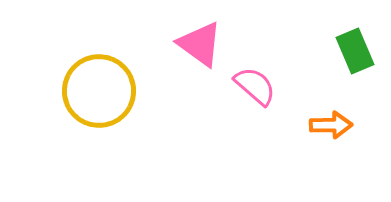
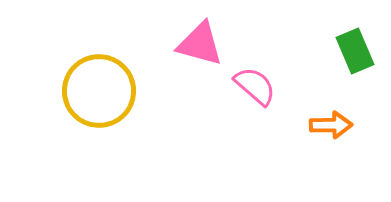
pink triangle: rotated 21 degrees counterclockwise
